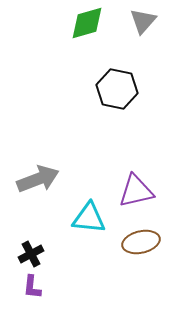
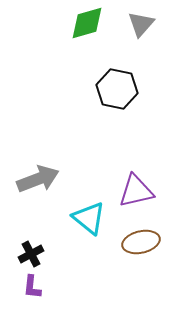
gray triangle: moved 2 px left, 3 px down
cyan triangle: rotated 33 degrees clockwise
